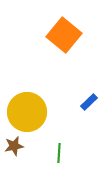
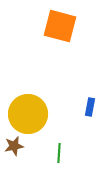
orange square: moved 4 px left, 9 px up; rotated 24 degrees counterclockwise
blue rectangle: moved 1 px right, 5 px down; rotated 36 degrees counterclockwise
yellow circle: moved 1 px right, 2 px down
